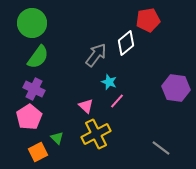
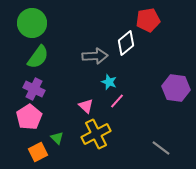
gray arrow: moved 1 px left, 1 px down; rotated 50 degrees clockwise
